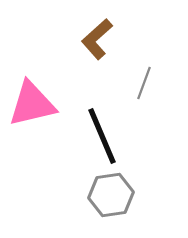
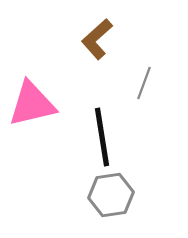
black line: moved 1 px down; rotated 14 degrees clockwise
